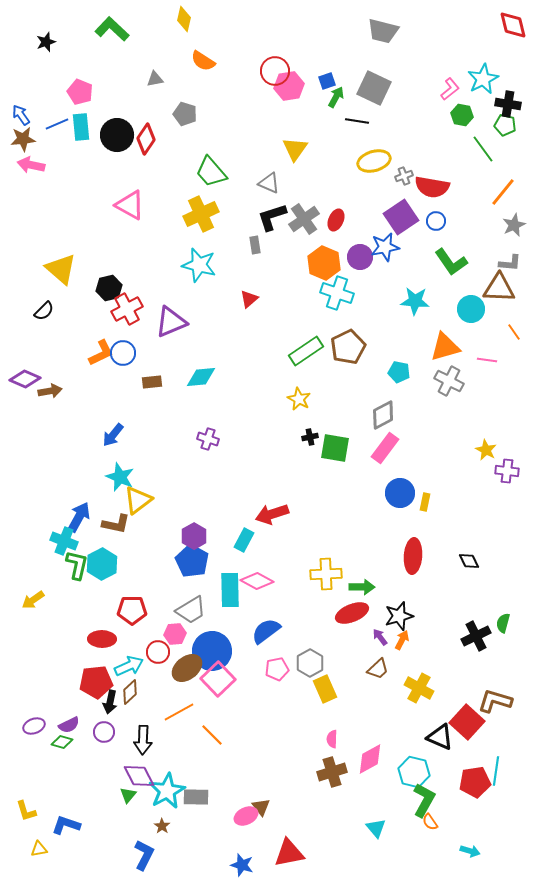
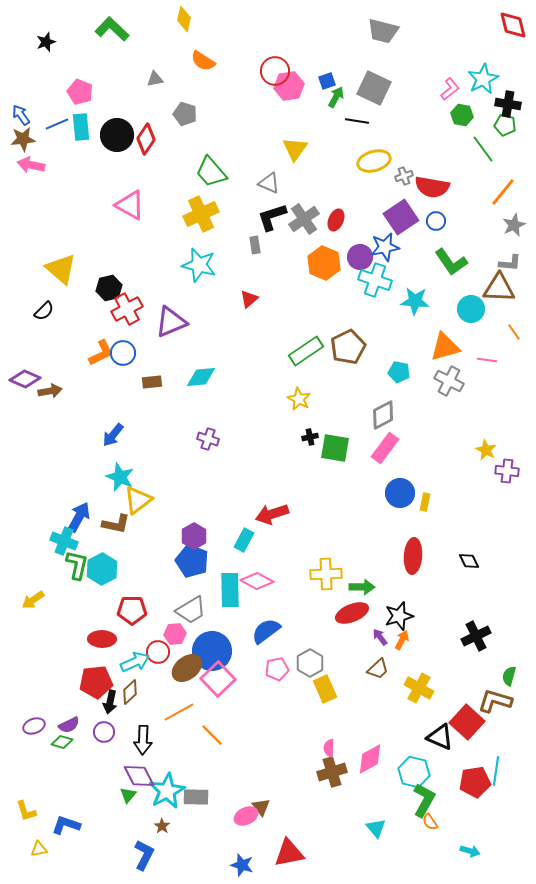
cyan cross at (337, 293): moved 38 px right, 13 px up
blue pentagon at (192, 561): rotated 8 degrees counterclockwise
cyan hexagon at (102, 564): moved 5 px down
green semicircle at (503, 623): moved 6 px right, 53 px down
cyan arrow at (129, 666): moved 6 px right, 4 px up
pink semicircle at (332, 739): moved 3 px left, 9 px down
